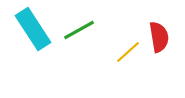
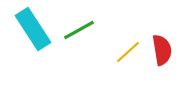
red semicircle: moved 3 px right, 13 px down
